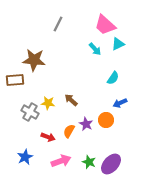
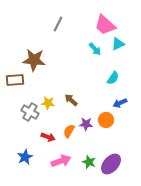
purple star: rotated 24 degrees counterclockwise
